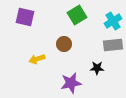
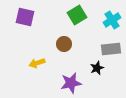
cyan cross: moved 1 px left, 1 px up
gray rectangle: moved 2 px left, 4 px down
yellow arrow: moved 4 px down
black star: rotated 24 degrees counterclockwise
